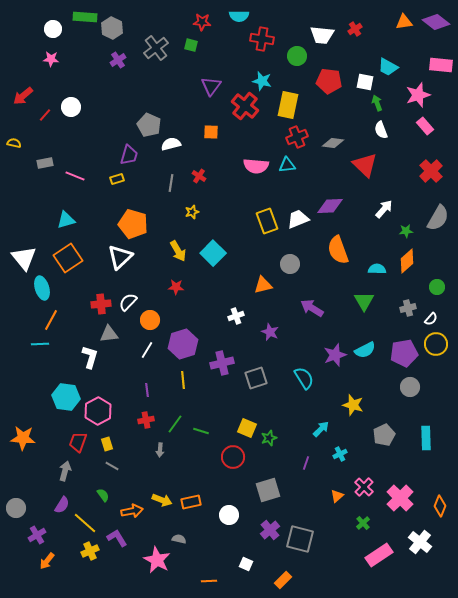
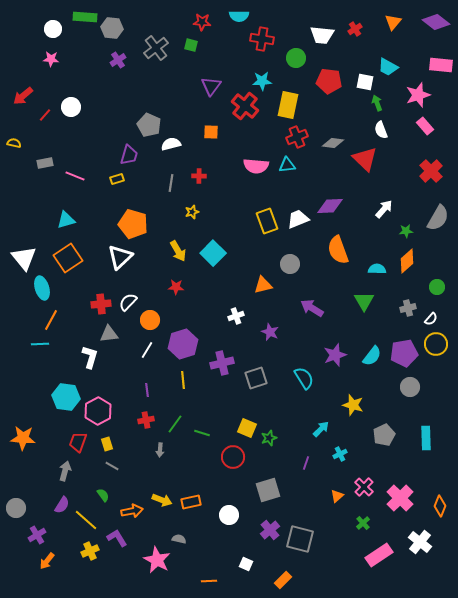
orange triangle at (404, 22): moved 11 px left; rotated 42 degrees counterclockwise
gray hexagon at (112, 28): rotated 20 degrees counterclockwise
green circle at (297, 56): moved 1 px left, 2 px down
cyan star at (262, 81): rotated 18 degrees counterclockwise
red triangle at (365, 165): moved 6 px up
red cross at (199, 176): rotated 32 degrees counterclockwise
cyan semicircle at (365, 350): moved 7 px right, 6 px down; rotated 25 degrees counterclockwise
green line at (201, 431): moved 1 px right, 2 px down
yellow line at (85, 523): moved 1 px right, 3 px up
